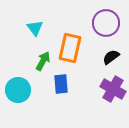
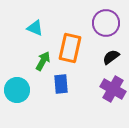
cyan triangle: rotated 30 degrees counterclockwise
cyan circle: moved 1 px left
